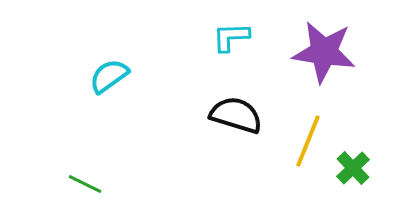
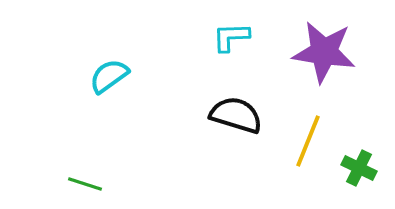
green cross: moved 6 px right; rotated 20 degrees counterclockwise
green line: rotated 8 degrees counterclockwise
